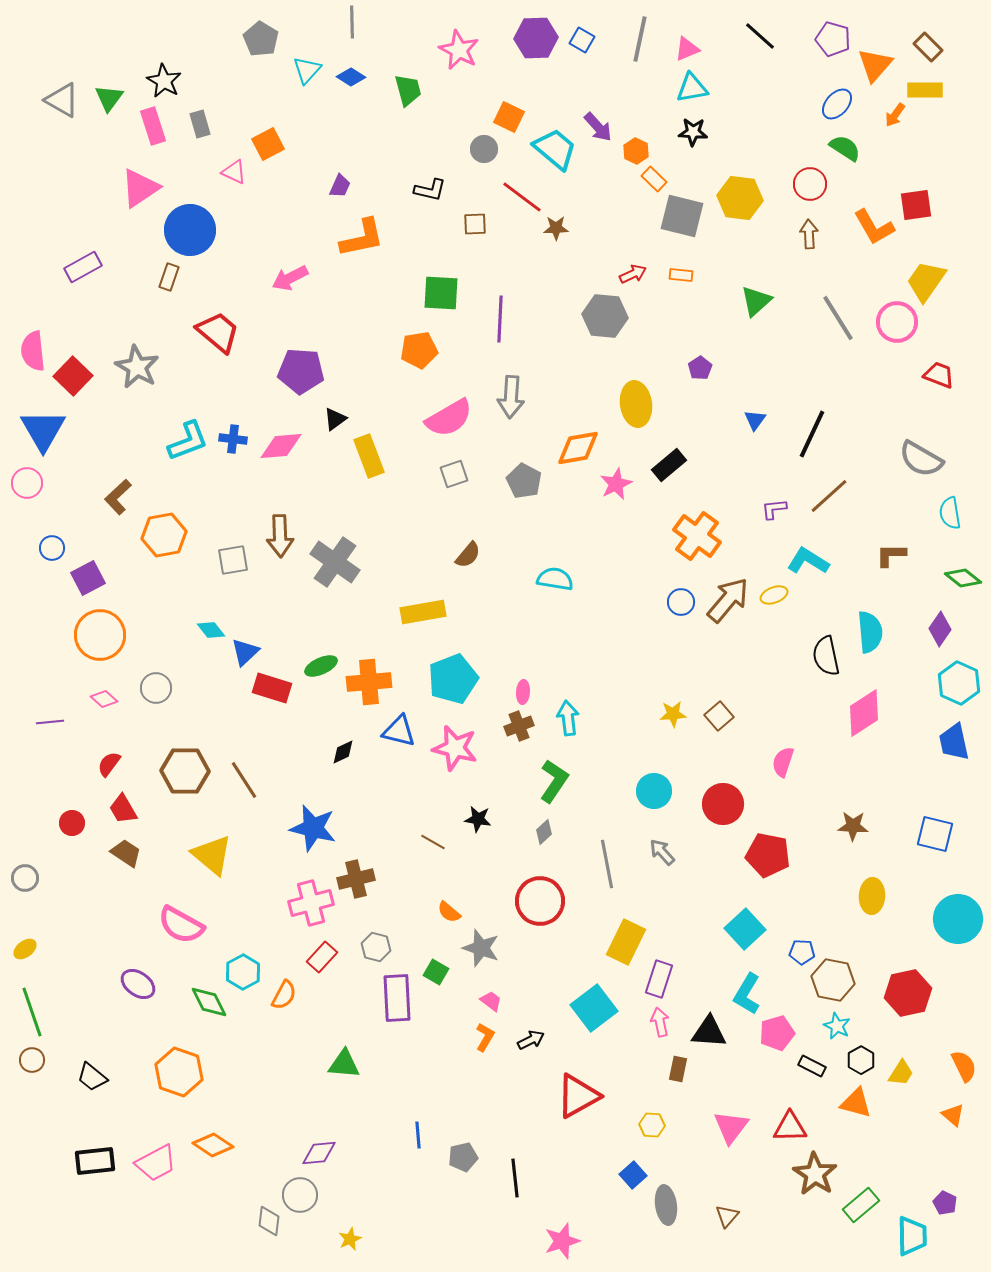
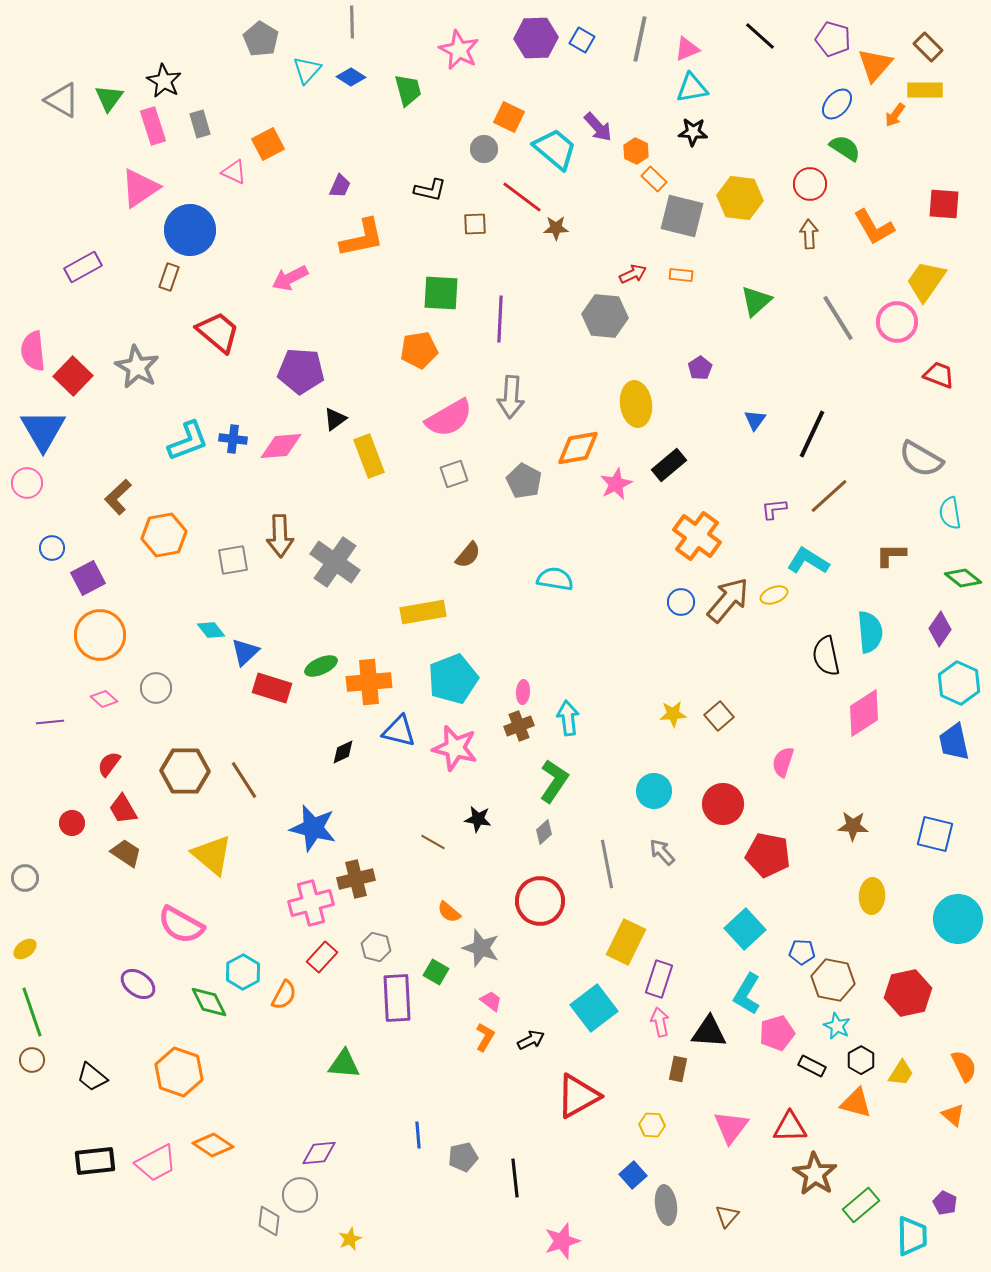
red square at (916, 205): moved 28 px right, 1 px up; rotated 12 degrees clockwise
